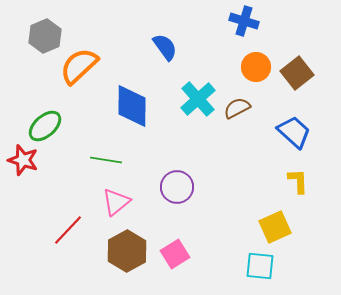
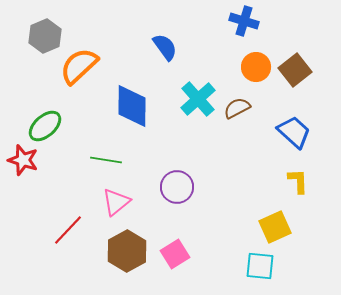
brown square: moved 2 px left, 3 px up
